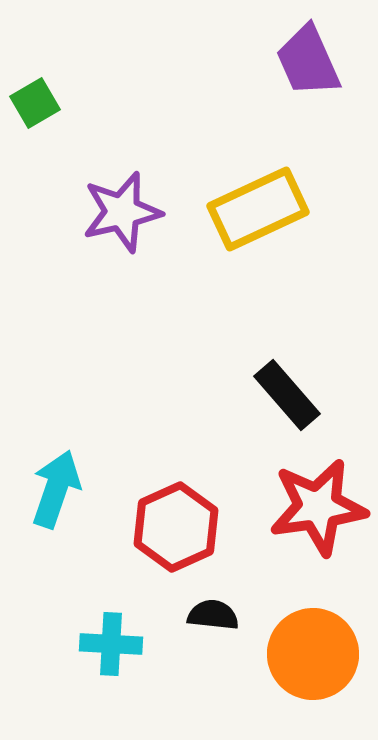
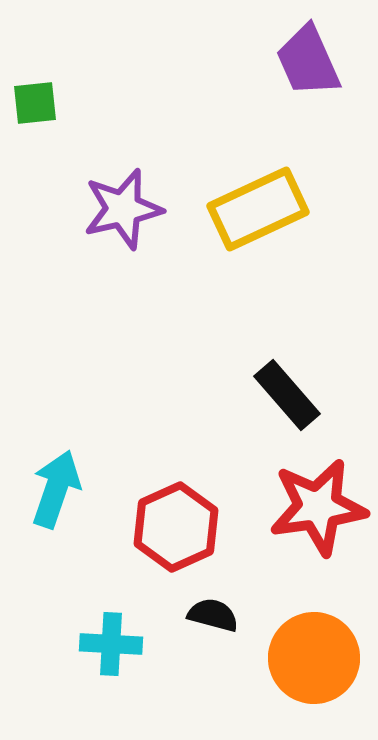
green square: rotated 24 degrees clockwise
purple star: moved 1 px right, 3 px up
black semicircle: rotated 9 degrees clockwise
orange circle: moved 1 px right, 4 px down
